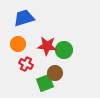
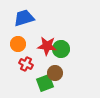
green circle: moved 3 px left, 1 px up
